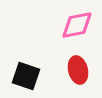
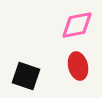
red ellipse: moved 4 px up
